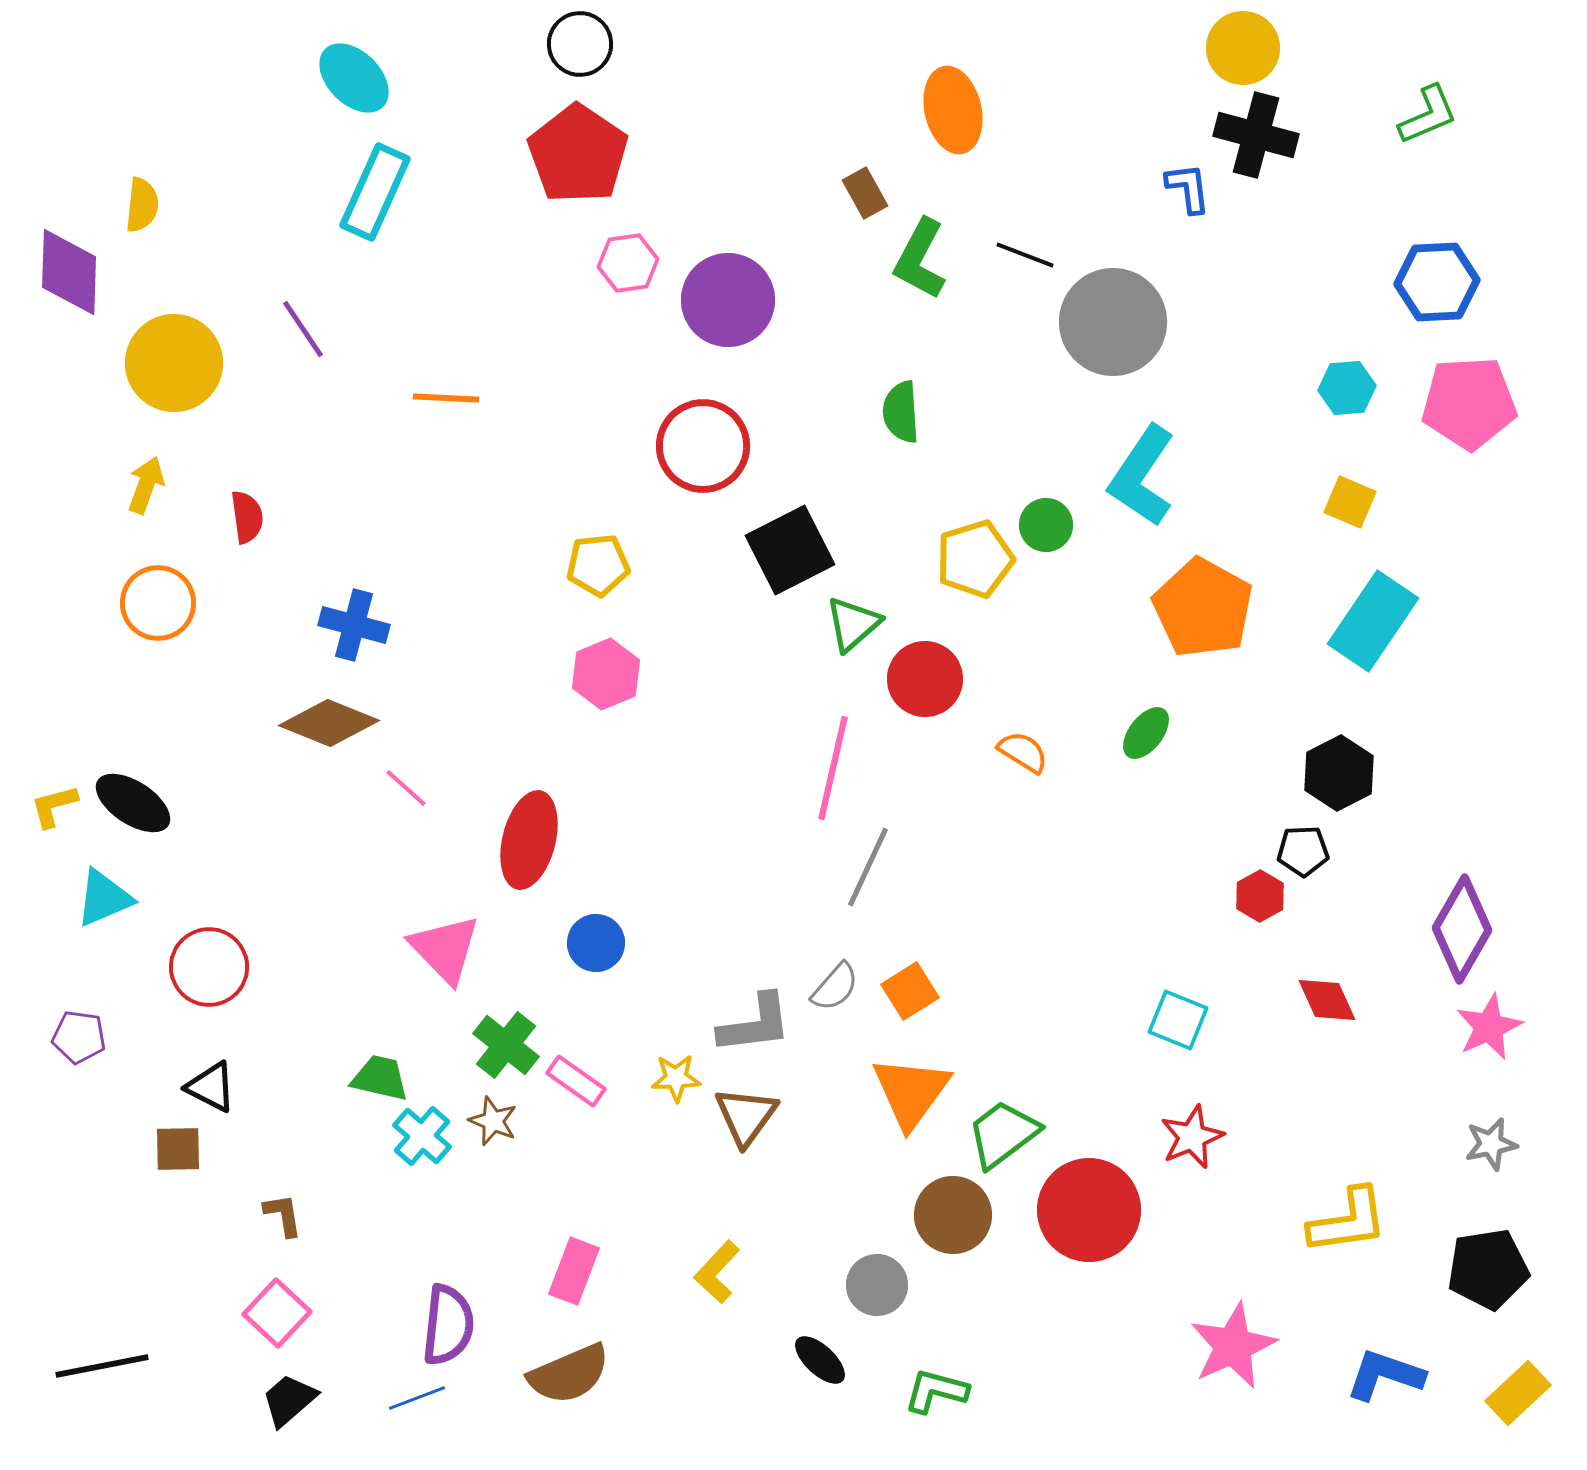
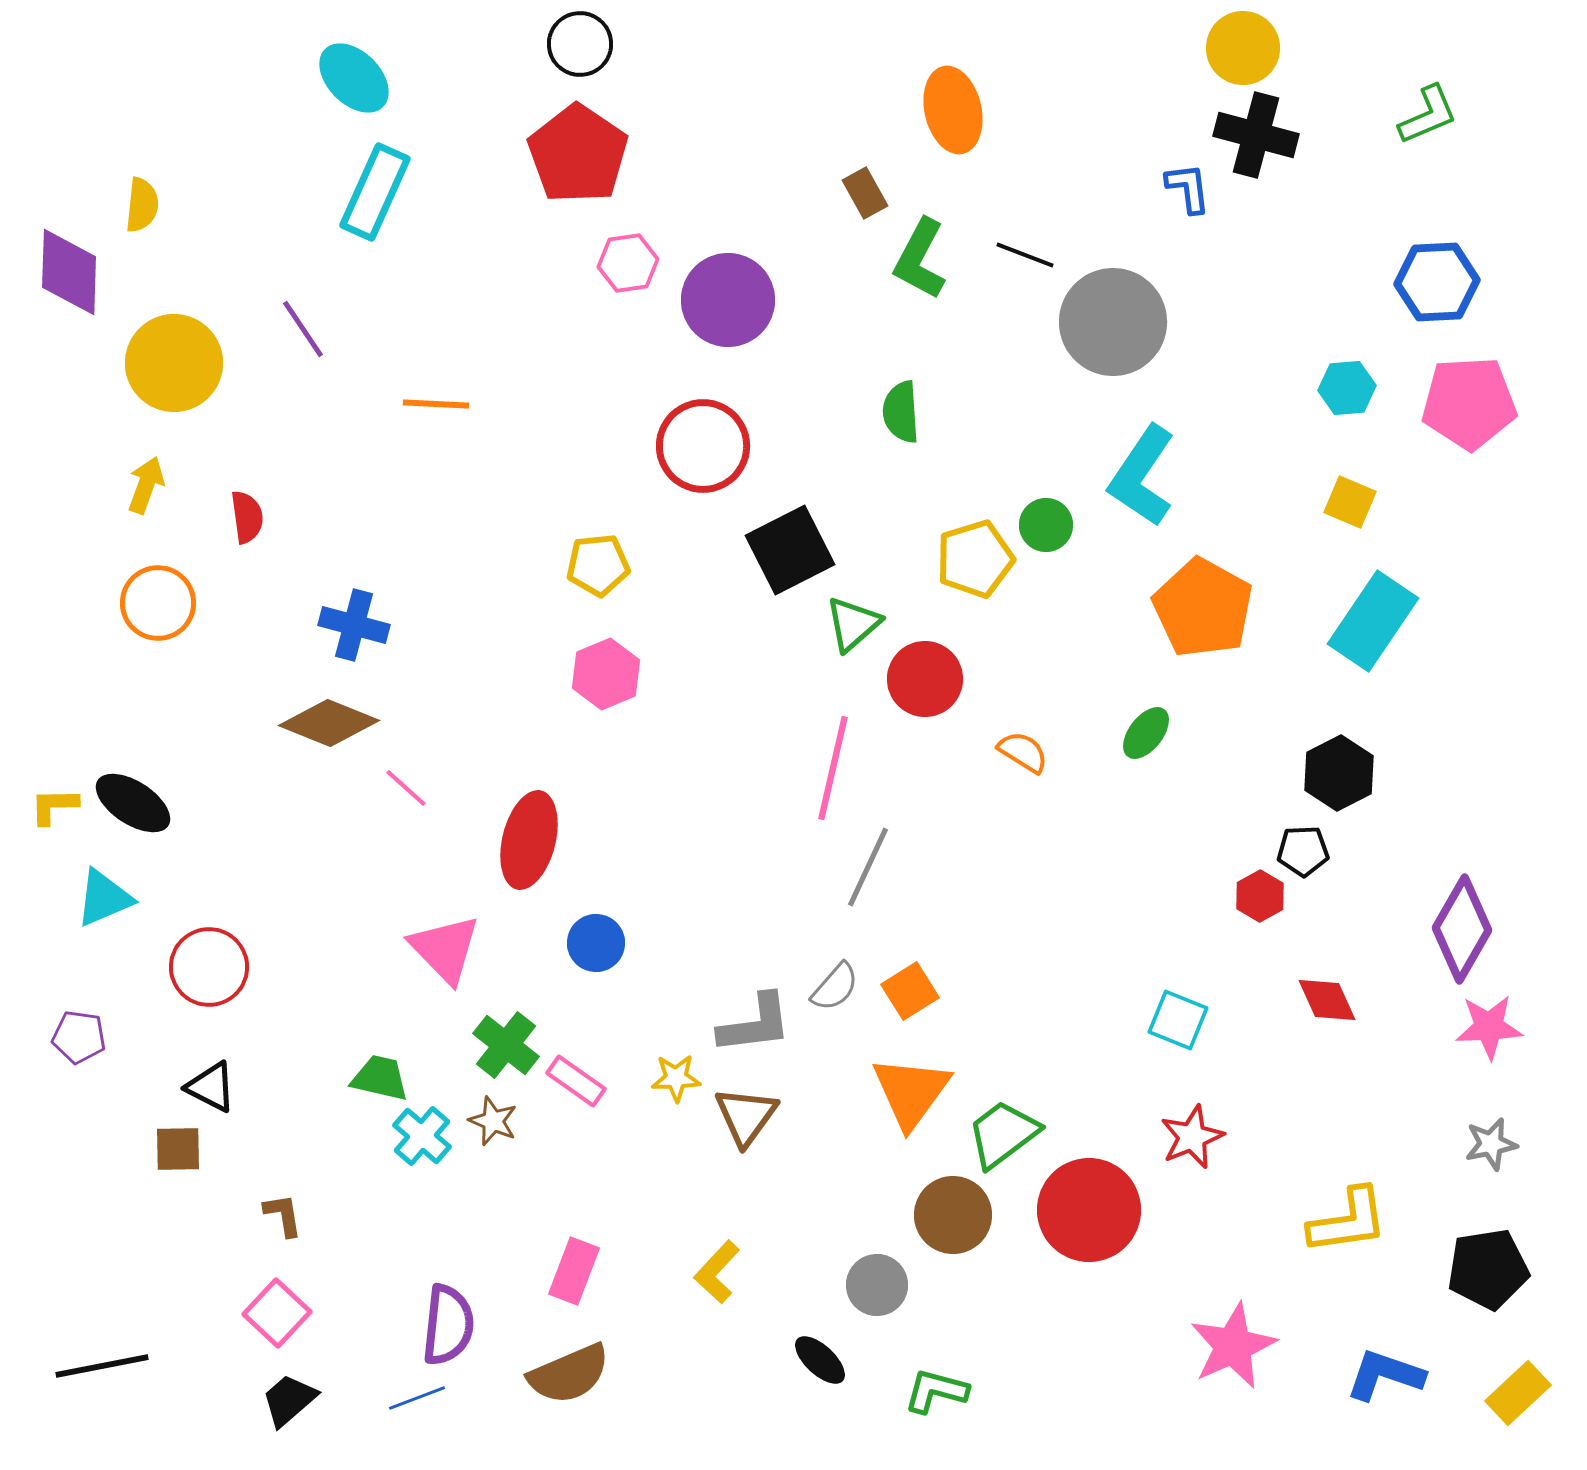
orange line at (446, 398): moved 10 px left, 6 px down
yellow L-shape at (54, 806): rotated 14 degrees clockwise
pink star at (1489, 1027): rotated 22 degrees clockwise
